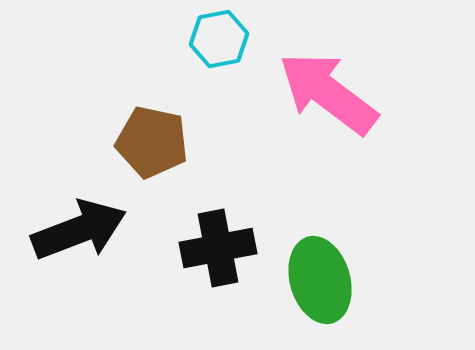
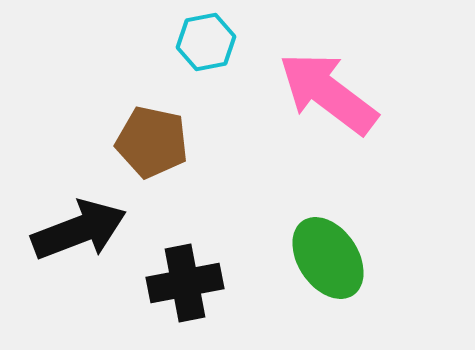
cyan hexagon: moved 13 px left, 3 px down
black cross: moved 33 px left, 35 px down
green ellipse: moved 8 px right, 22 px up; rotated 18 degrees counterclockwise
